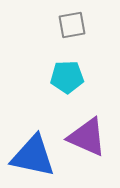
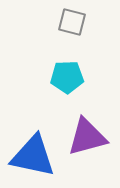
gray square: moved 3 px up; rotated 24 degrees clockwise
purple triangle: rotated 39 degrees counterclockwise
